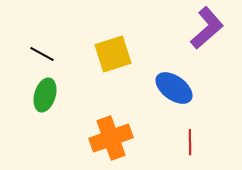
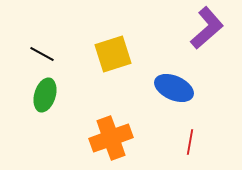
blue ellipse: rotated 12 degrees counterclockwise
red line: rotated 10 degrees clockwise
